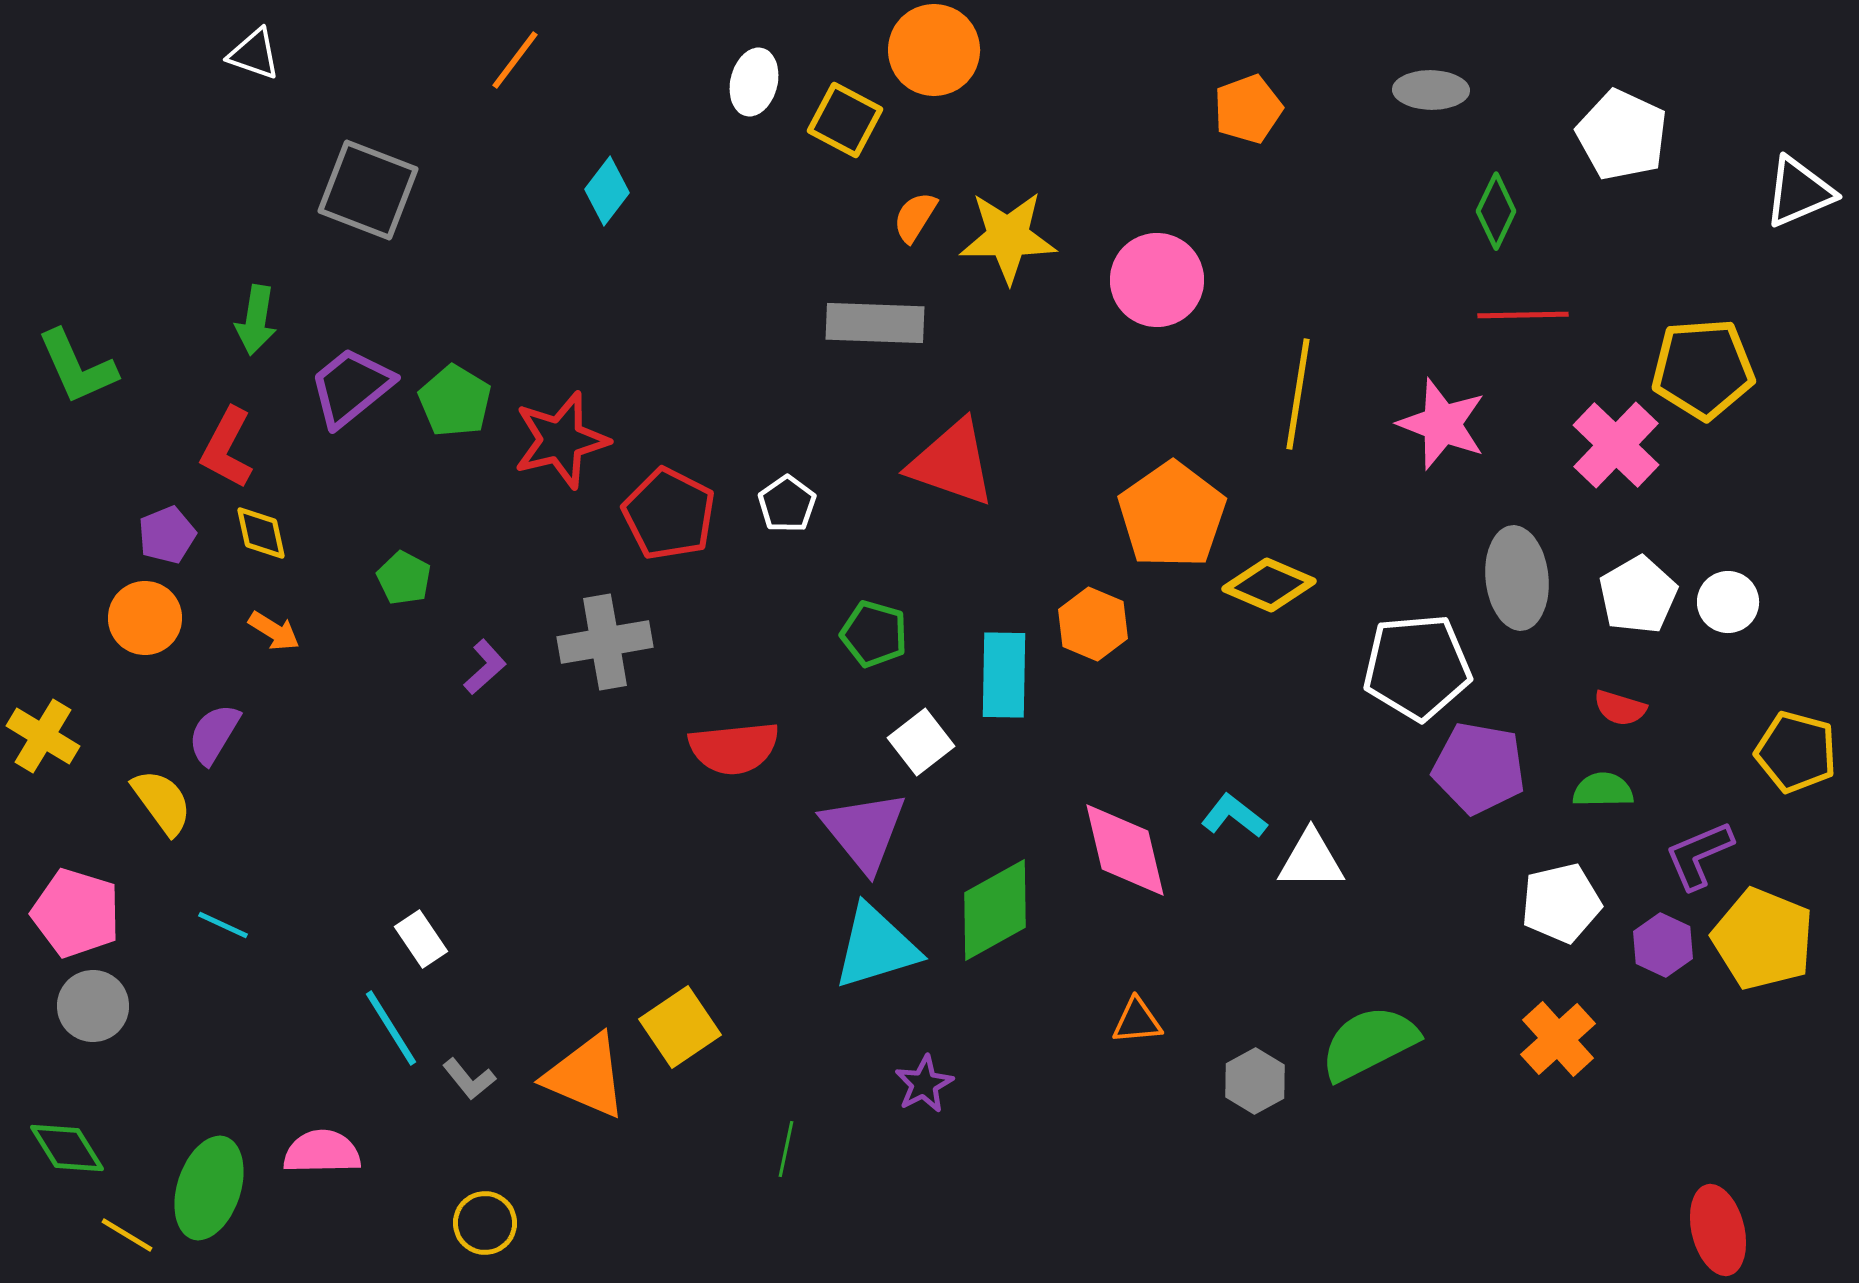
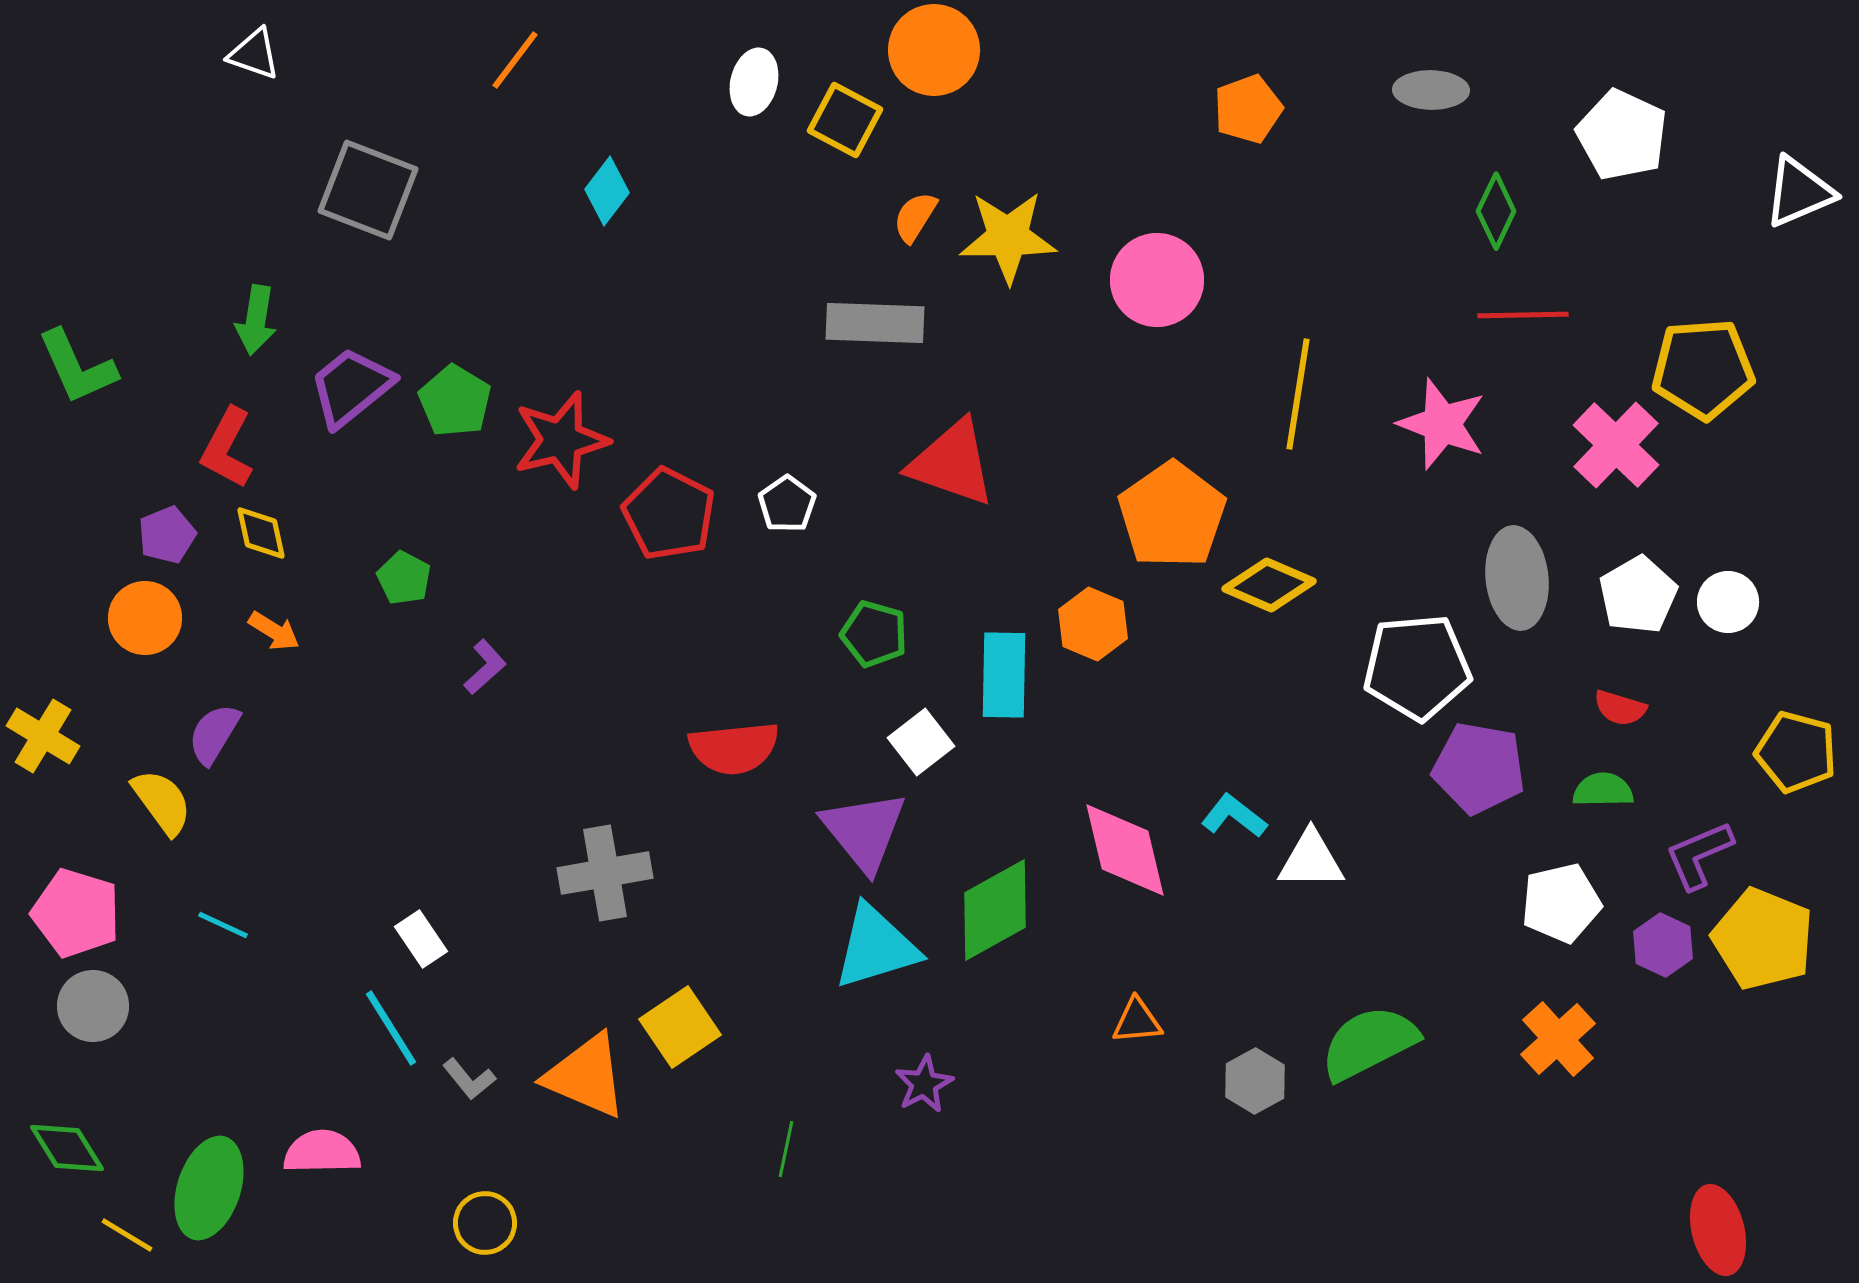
gray cross at (605, 642): moved 231 px down
